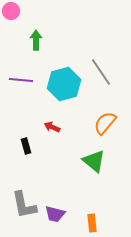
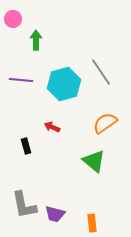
pink circle: moved 2 px right, 8 px down
orange semicircle: rotated 15 degrees clockwise
